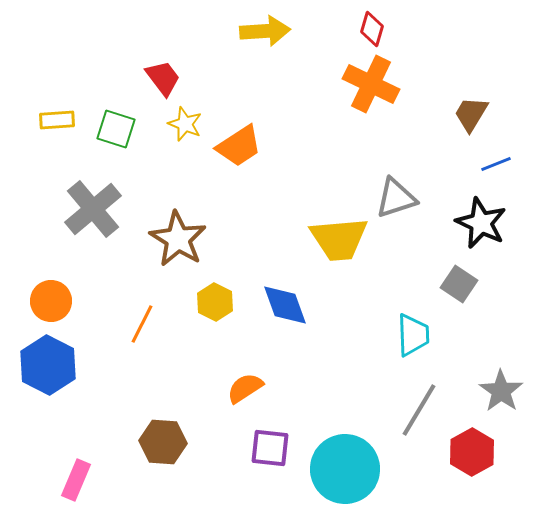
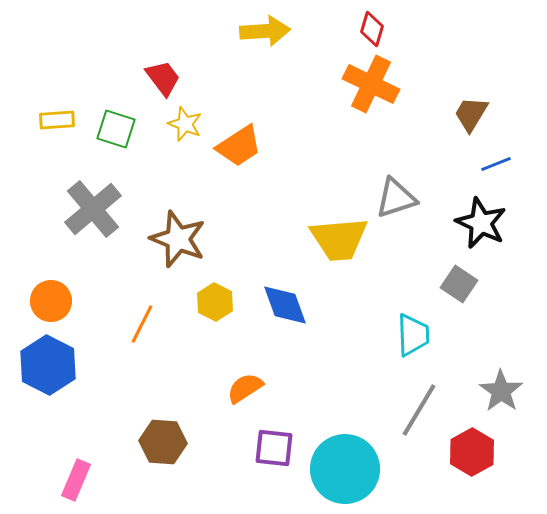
brown star: rotated 10 degrees counterclockwise
purple square: moved 4 px right
